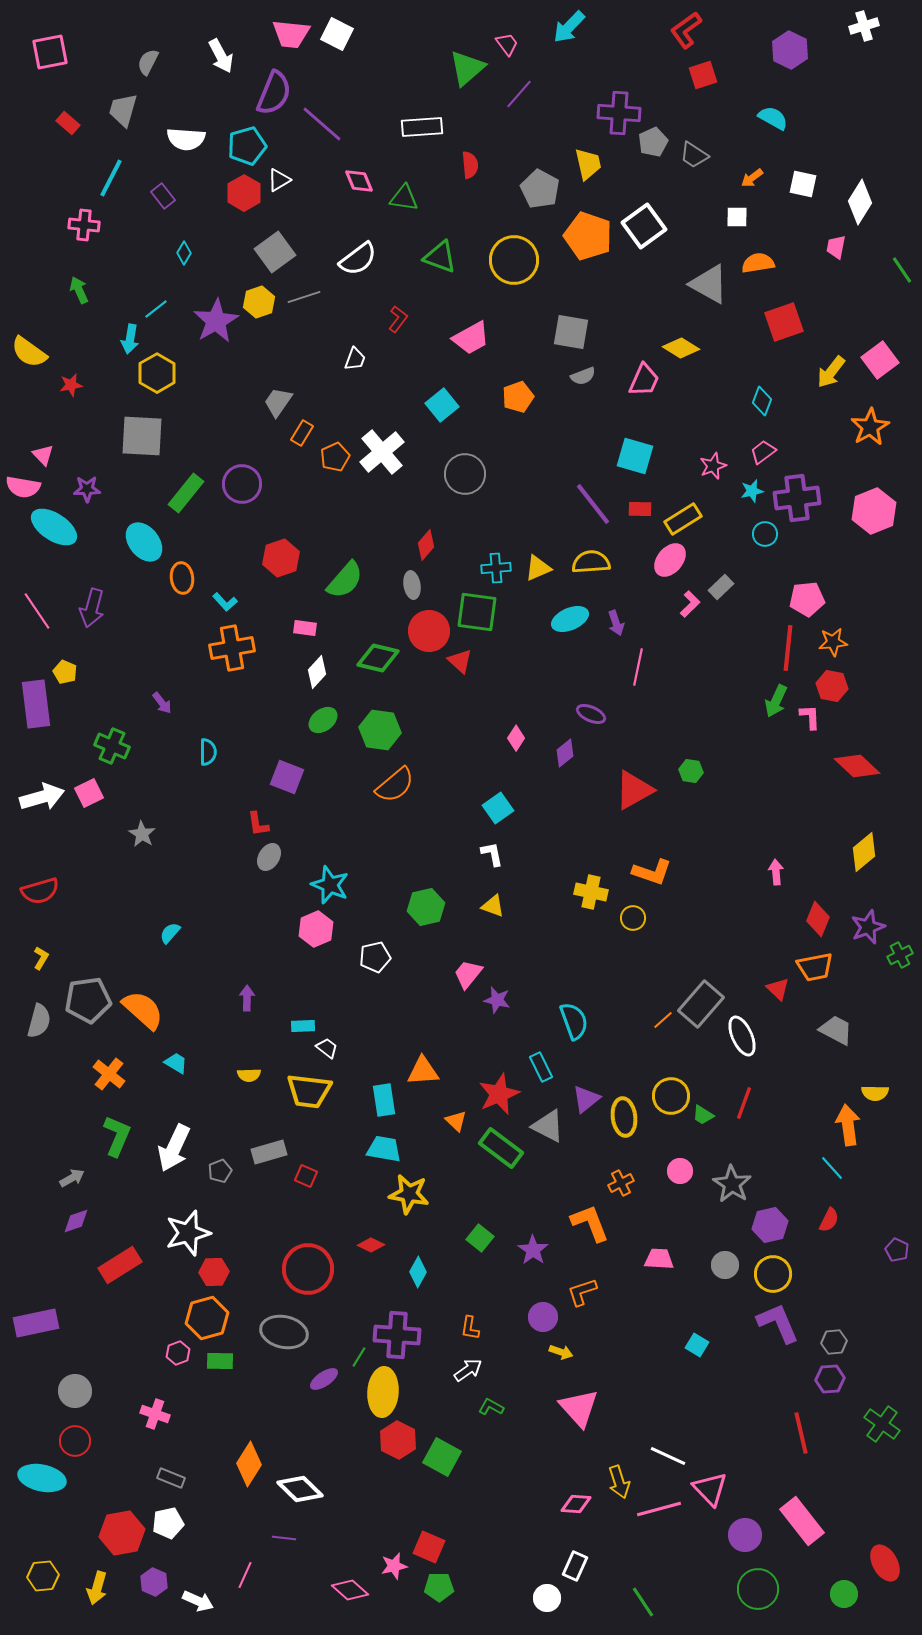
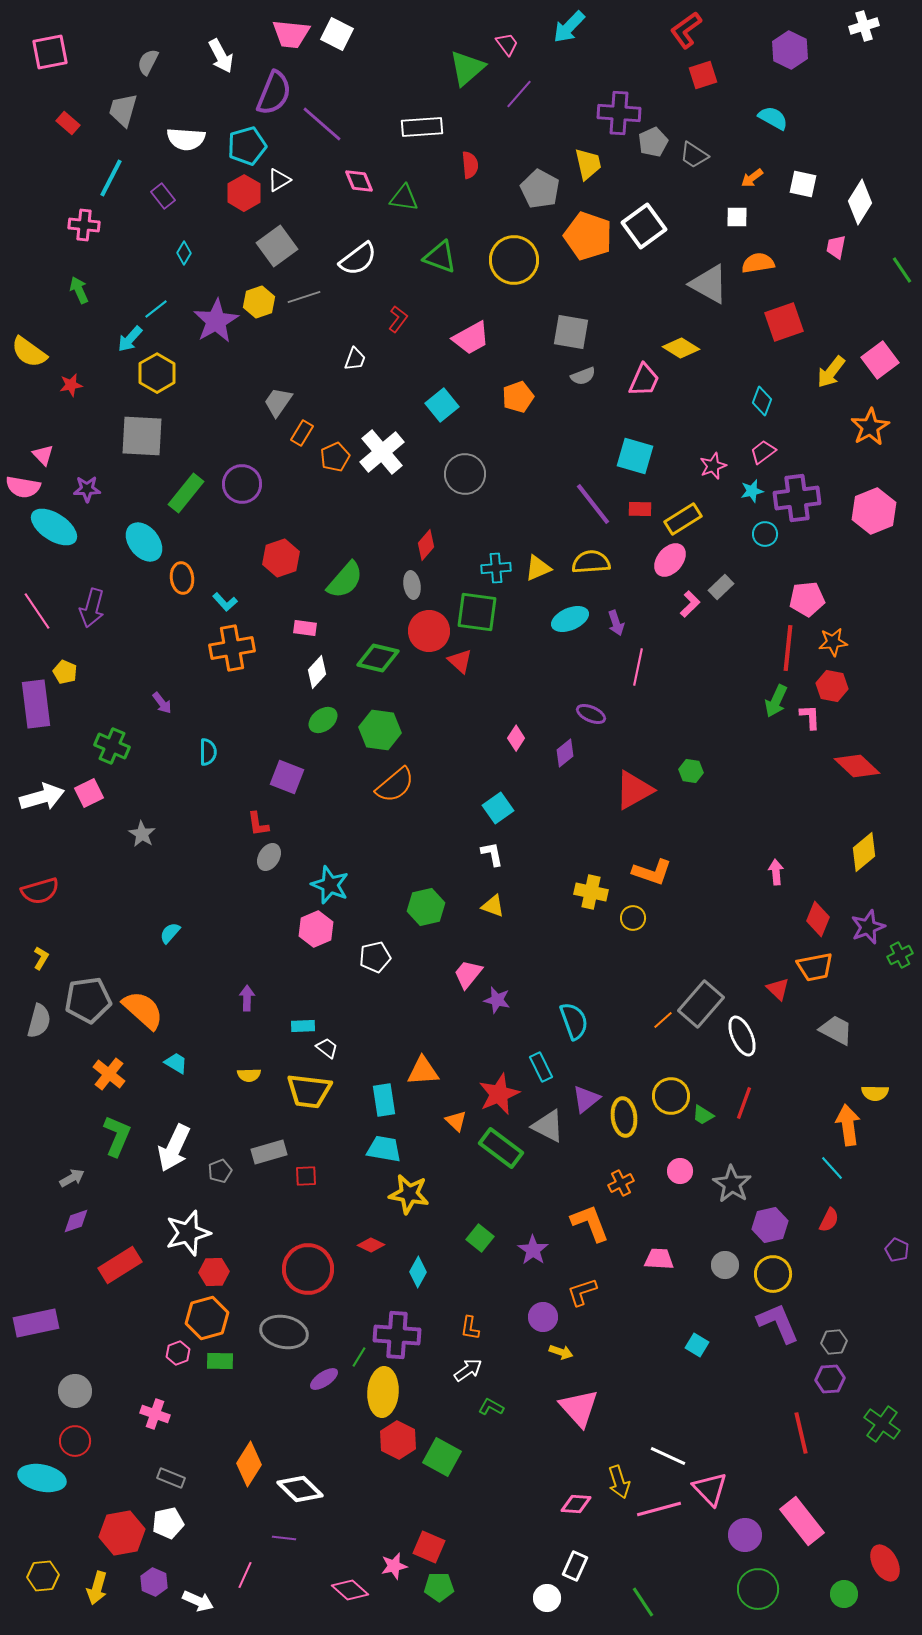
gray square at (275, 252): moved 2 px right, 6 px up
cyan arrow at (130, 339): rotated 32 degrees clockwise
red square at (306, 1176): rotated 25 degrees counterclockwise
